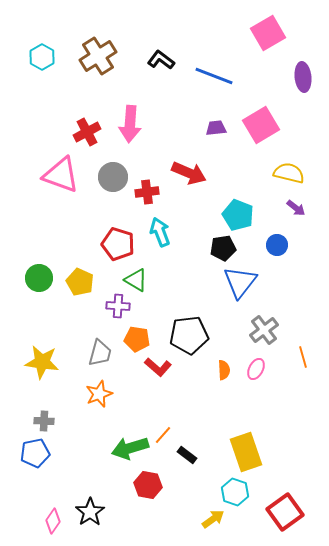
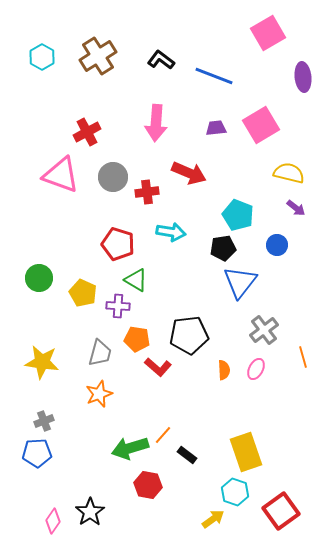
pink arrow at (130, 124): moved 26 px right, 1 px up
cyan arrow at (160, 232): moved 11 px right; rotated 120 degrees clockwise
yellow pentagon at (80, 282): moved 3 px right, 11 px down
gray cross at (44, 421): rotated 24 degrees counterclockwise
blue pentagon at (35, 453): moved 2 px right; rotated 8 degrees clockwise
red square at (285, 512): moved 4 px left, 1 px up
